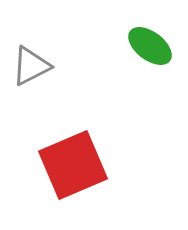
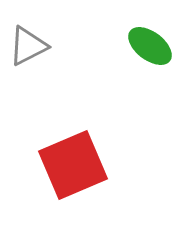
gray triangle: moved 3 px left, 20 px up
